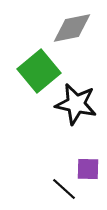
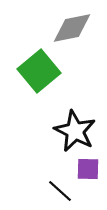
black star: moved 1 px left, 27 px down; rotated 15 degrees clockwise
black line: moved 4 px left, 2 px down
